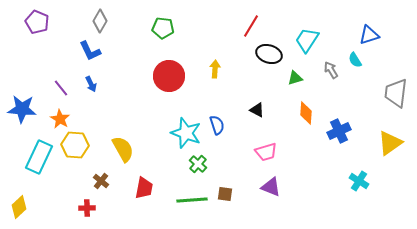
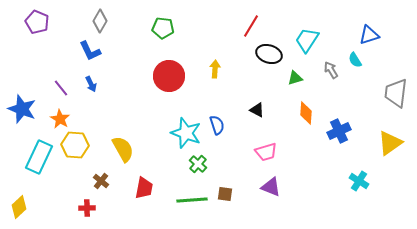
blue star: rotated 16 degrees clockwise
